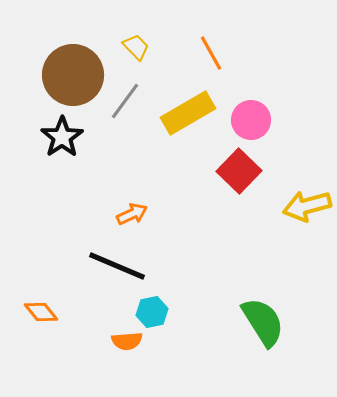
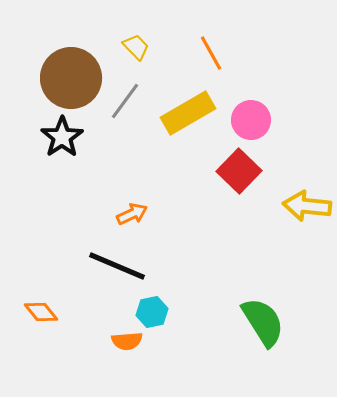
brown circle: moved 2 px left, 3 px down
yellow arrow: rotated 21 degrees clockwise
